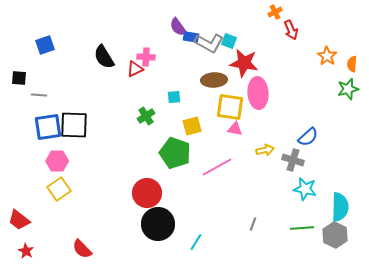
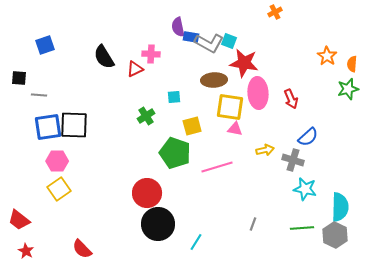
purple semicircle at (178, 27): rotated 24 degrees clockwise
red arrow at (291, 30): moved 69 px down
pink cross at (146, 57): moved 5 px right, 3 px up
pink line at (217, 167): rotated 12 degrees clockwise
